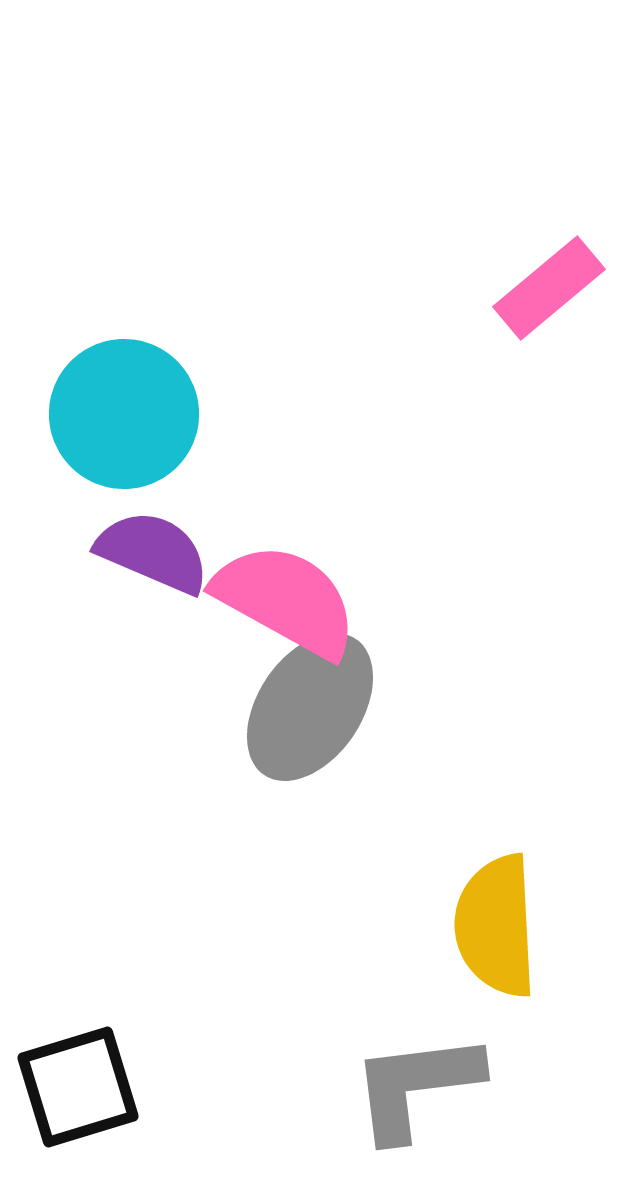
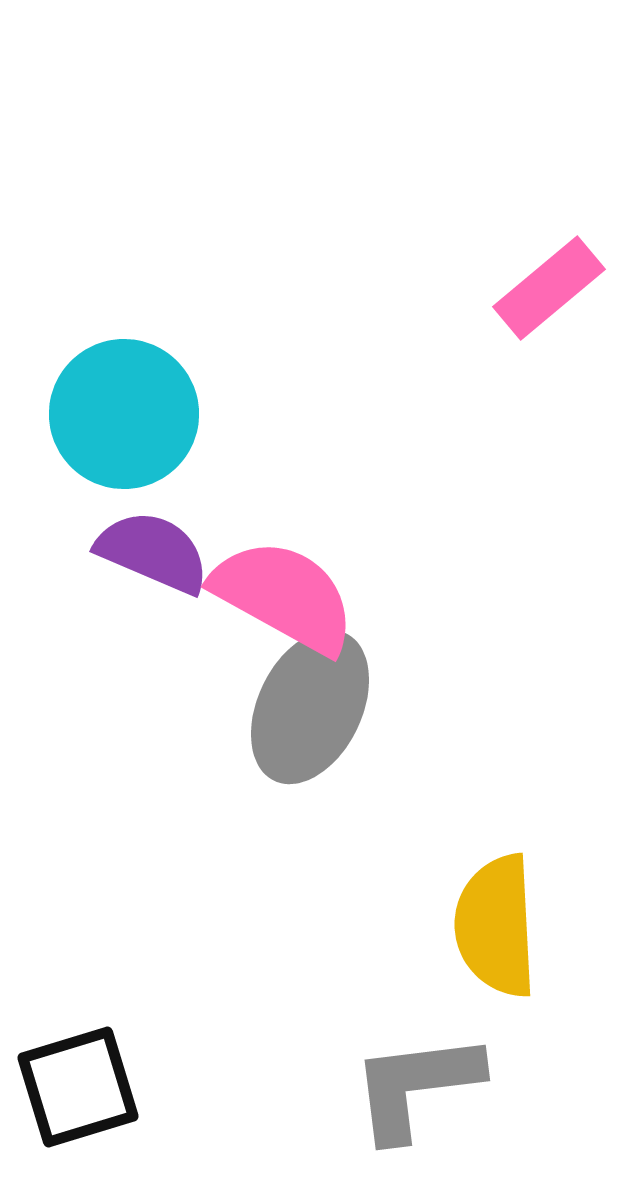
pink semicircle: moved 2 px left, 4 px up
gray ellipse: rotated 8 degrees counterclockwise
